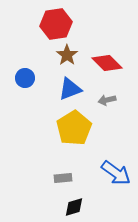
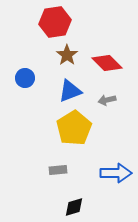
red hexagon: moved 1 px left, 2 px up
blue triangle: moved 2 px down
blue arrow: rotated 36 degrees counterclockwise
gray rectangle: moved 5 px left, 8 px up
